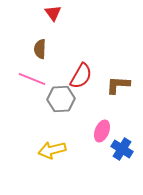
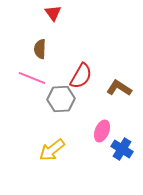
pink line: moved 1 px up
brown L-shape: moved 1 px right, 3 px down; rotated 30 degrees clockwise
yellow arrow: rotated 24 degrees counterclockwise
